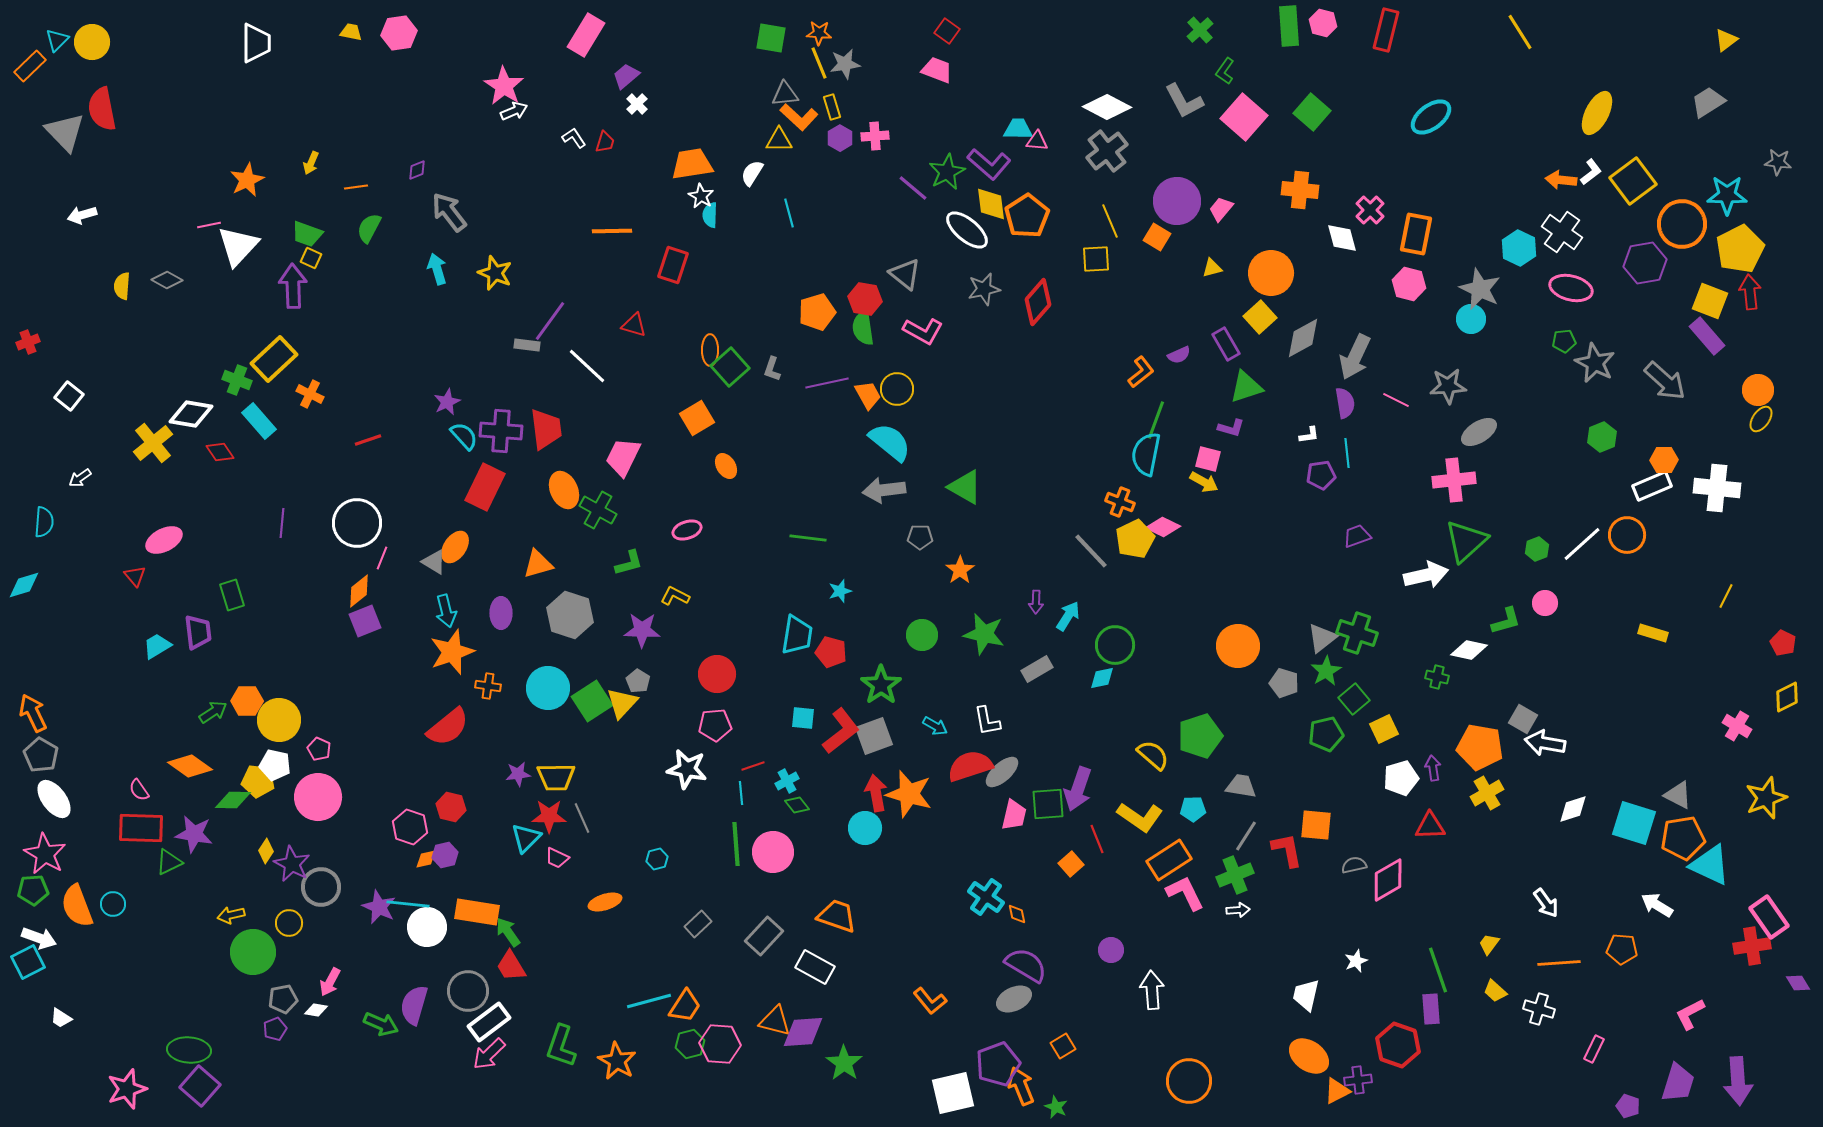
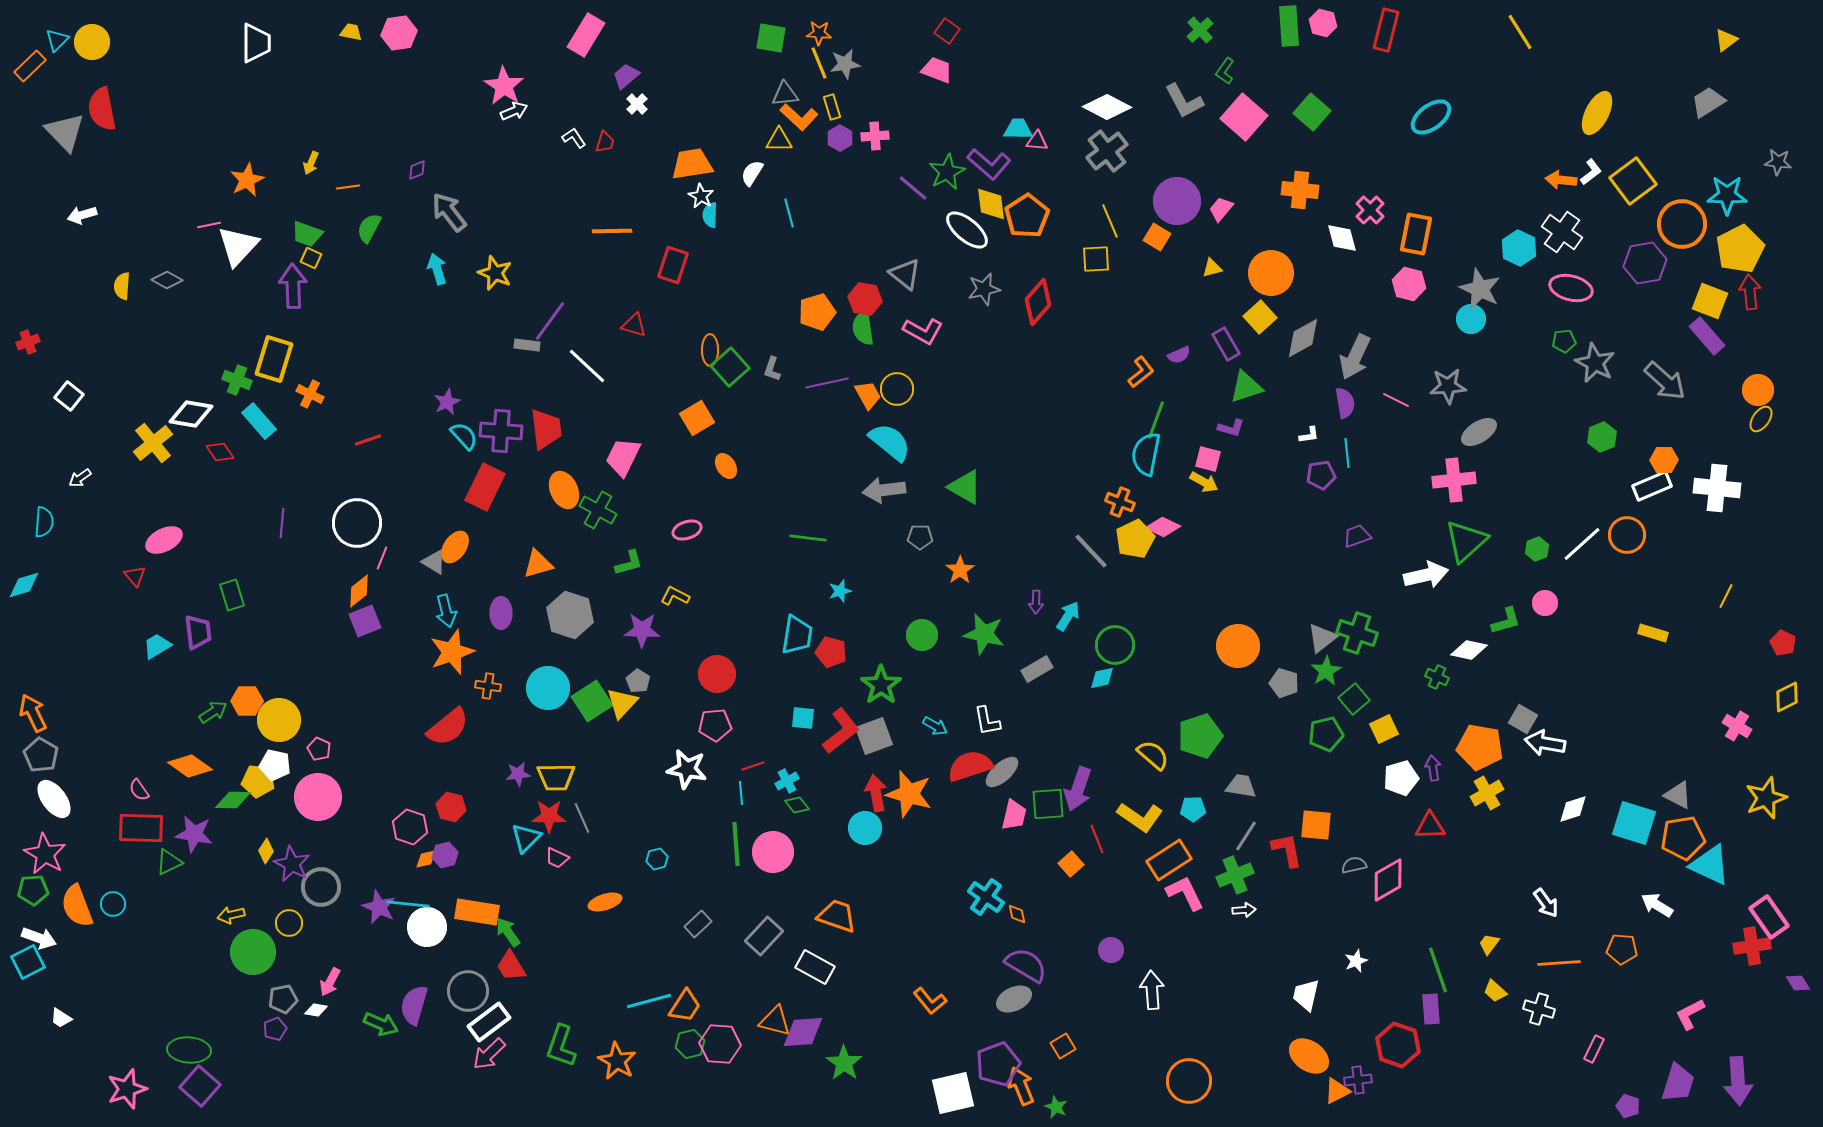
orange line at (356, 187): moved 8 px left
yellow rectangle at (274, 359): rotated 30 degrees counterclockwise
green cross at (1437, 677): rotated 10 degrees clockwise
white arrow at (1238, 910): moved 6 px right
